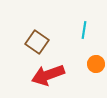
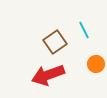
cyan line: rotated 36 degrees counterclockwise
brown square: moved 18 px right; rotated 20 degrees clockwise
